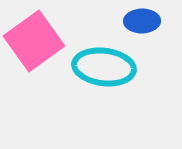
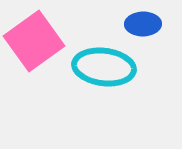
blue ellipse: moved 1 px right, 3 px down
